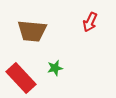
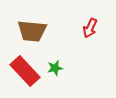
red arrow: moved 6 px down
red rectangle: moved 4 px right, 7 px up
